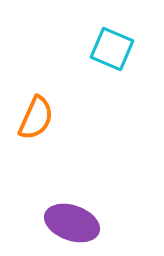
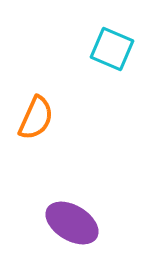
purple ellipse: rotated 12 degrees clockwise
